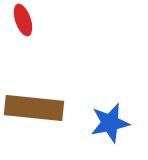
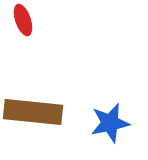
brown rectangle: moved 1 px left, 4 px down
